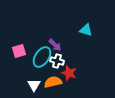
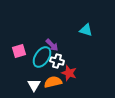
purple arrow: moved 3 px left
